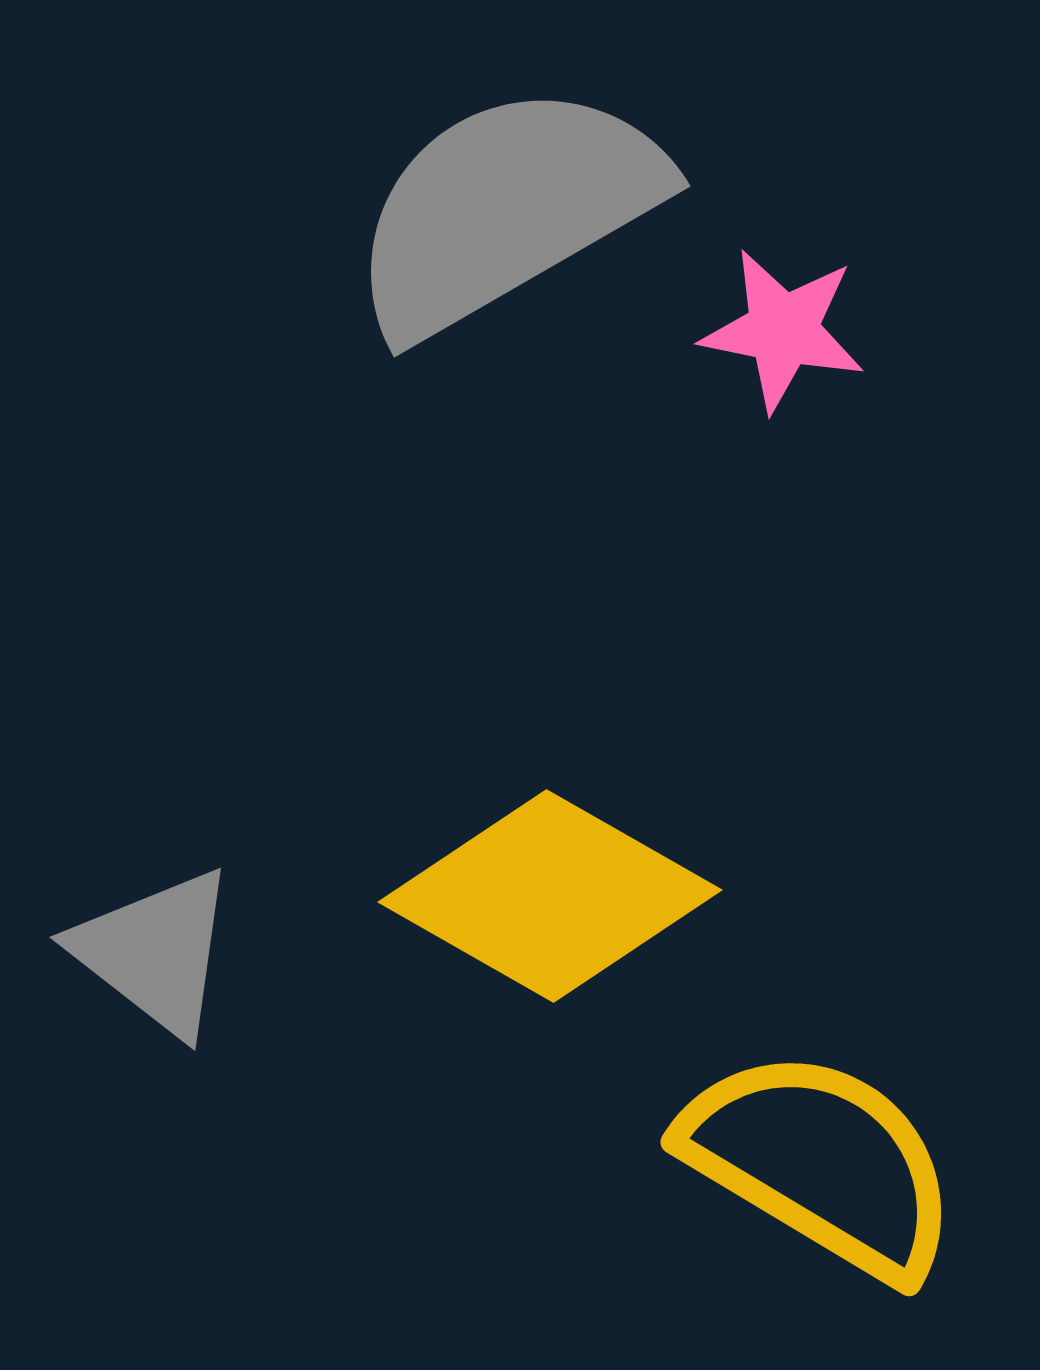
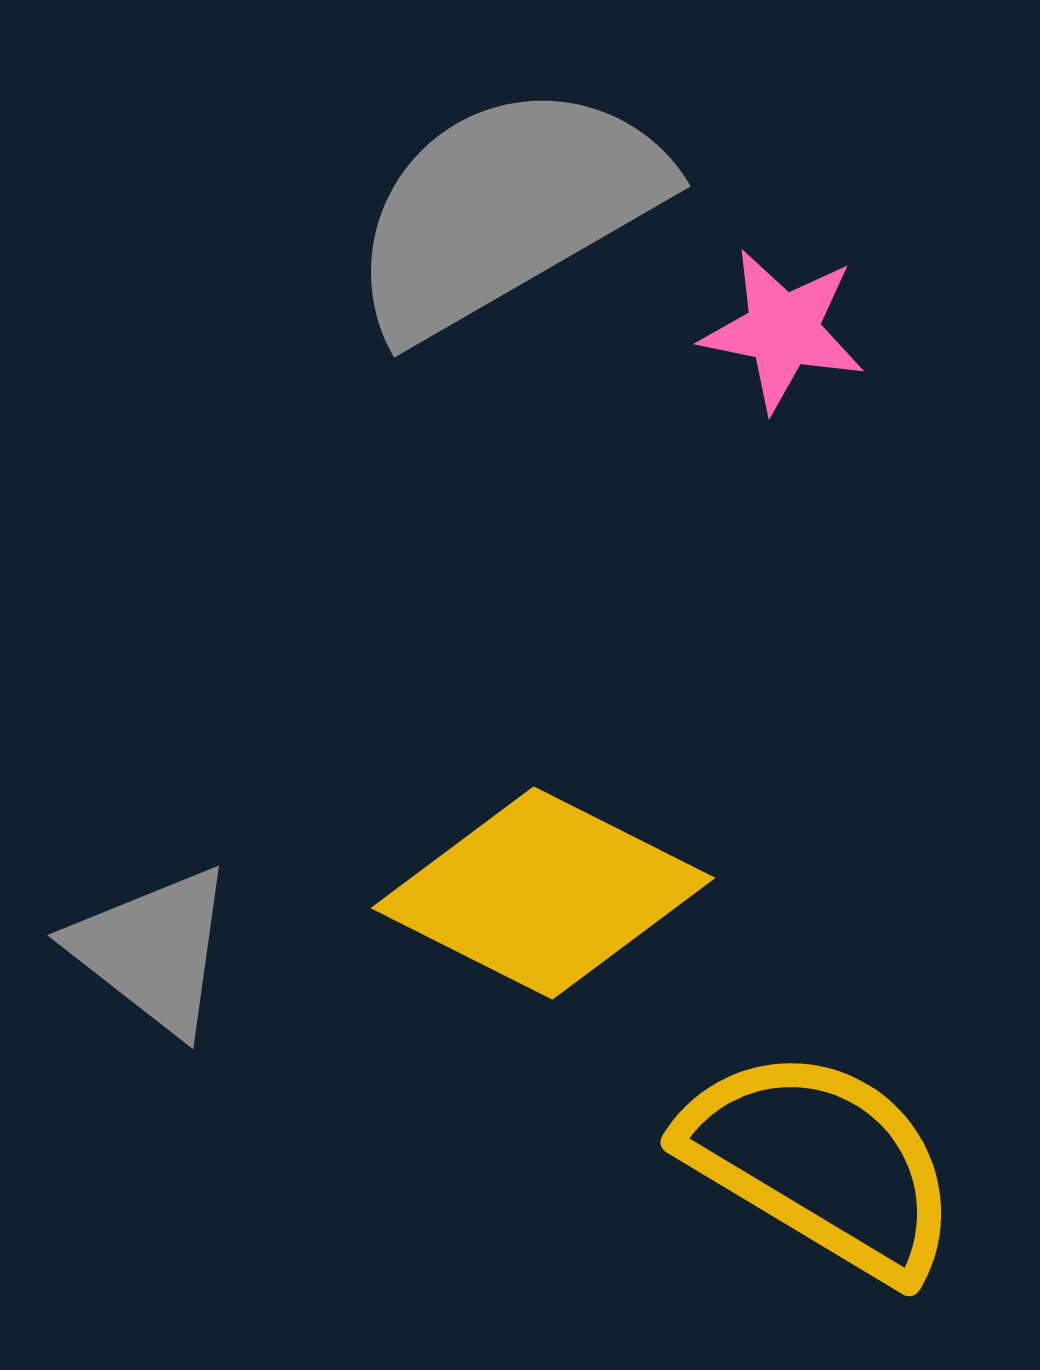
yellow diamond: moved 7 px left, 3 px up; rotated 3 degrees counterclockwise
gray triangle: moved 2 px left, 2 px up
